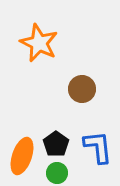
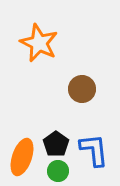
blue L-shape: moved 4 px left, 3 px down
orange ellipse: moved 1 px down
green circle: moved 1 px right, 2 px up
